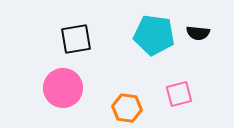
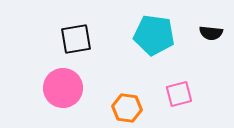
black semicircle: moved 13 px right
